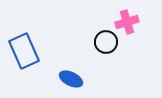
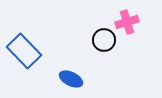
black circle: moved 2 px left, 2 px up
blue rectangle: rotated 20 degrees counterclockwise
